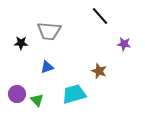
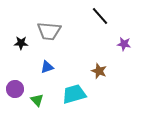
purple circle: moved 2 px left, 5 px up
